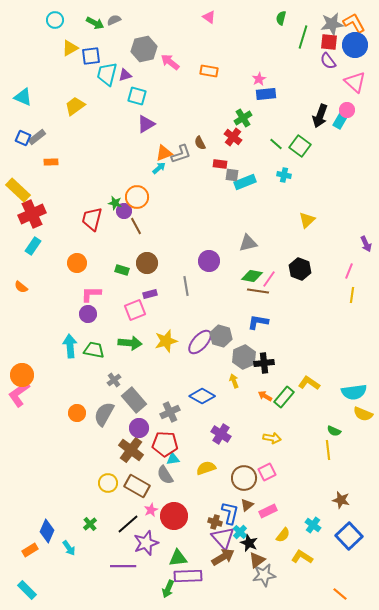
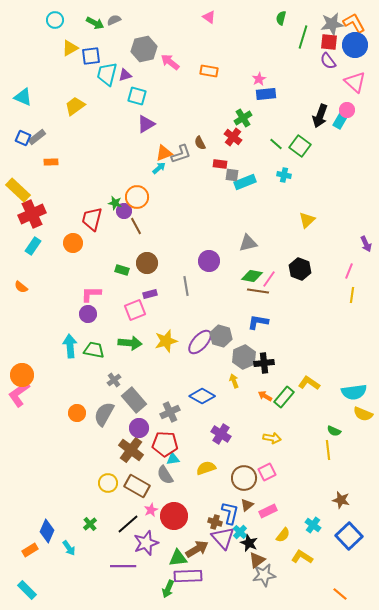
orange circle at (77, 263): moved 4 px left, 20 px up
brown arrow at (223, 557): moved 26 px left, 8 px up
